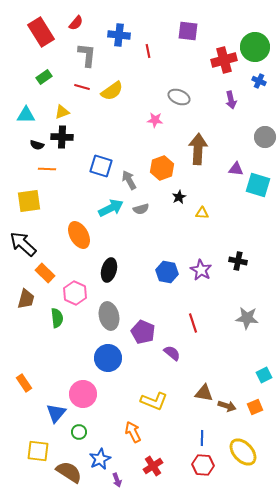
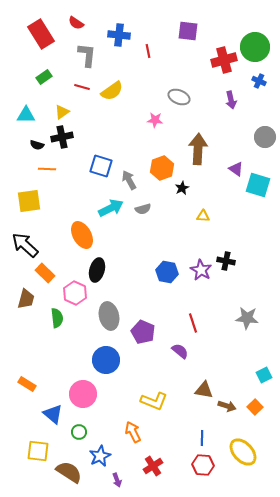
red semicircle at (76, 23): rotated 84 degrees clockwise
red rectangle at (41, 32): moved 2 px down
yellow triangle at (62, 112): rotated 14 degrees counterclockwise
black cross at (62, 137): rotated 15 degrees counterclockwise
purple triangle at (236, 169): rotated 28 degrees clockwise
black star at (179, 197): moved 3 px right, 9 px up
gray semicircle at (141, 209): moved 2 px right
yellow triangle at (202, 213): moved 1 px right, 3 px down
orange ellipse at (79, 235): moved 3 px right
black arrow at (23, 244): moved 2 px right, 1 px down
black cross at (238, 261): moved 12 px left
black ellipse at (109, 270): moved 12 px left
purple semicircle at (172, 353): moved 8 px right, 2 px up
blue circle at (108, 358): moved 2 px left, 2 px down
orange rectangle at (24, 383): moved 3 px right, 1 px down; rotated 24 degrees counterclockwise
brown triangle at (204, 393): moved 3 px up
orange square at (255, 407): rotated 21 degrees counterclockwise
blue triangle at (56, 413): moved 3 px left, 1 px down; rotated 30 degrees counterclockwise
blue star at (100, 459): moved 3 px up
